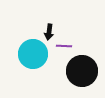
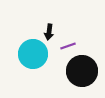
purple line: moved 4 px right; rotated 21 degrees counterclockwise
